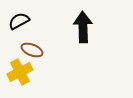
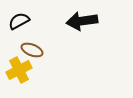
black arrow: moved 1 px left, 6 px up; rotated 96 degrees counterclockwise
yellow cross: moved 1 px left, 2 px up
